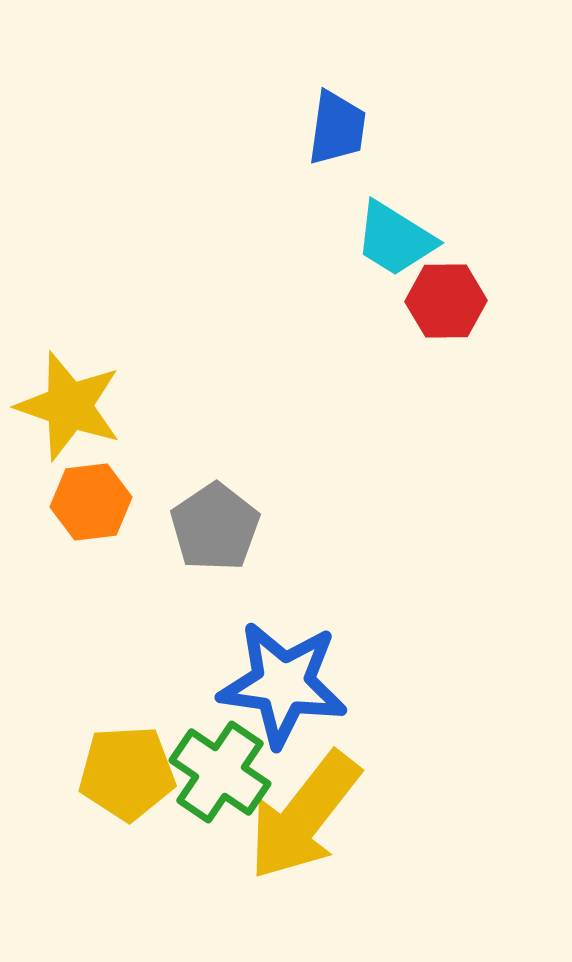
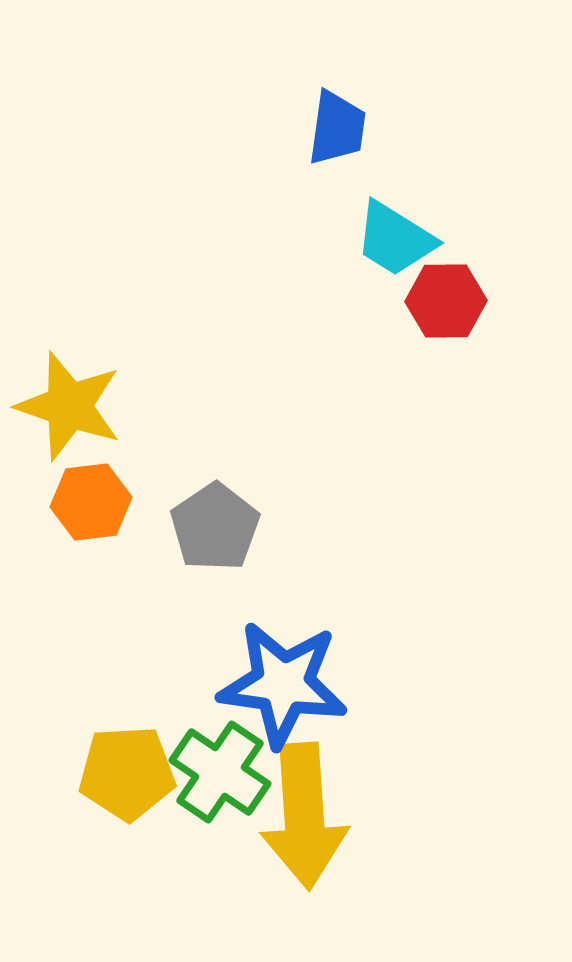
yellow arrow: rotated 42 degrees counterclockwise
